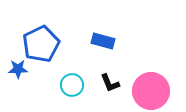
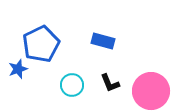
blue star: rotated 18 degrees counterclockwise
